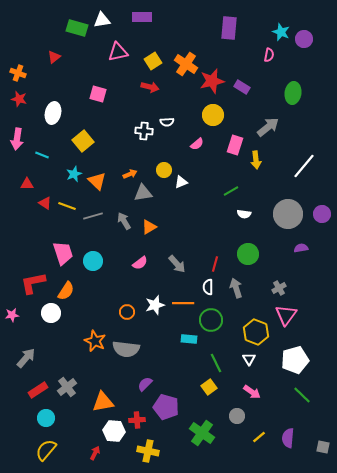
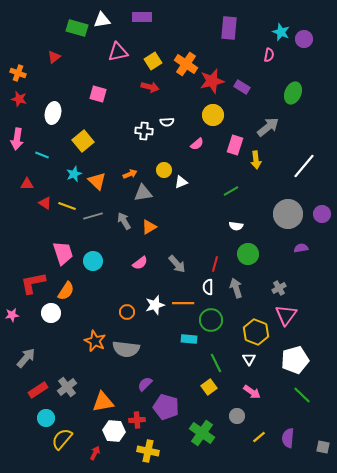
green ellipse at (293, 93): rotated 15 degrees clockwise
white semicircle at (244, 214): moved 8 px left, 12 px down
yellow semicircle at (46, 450): moved 16 px right, 11 px up
